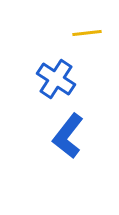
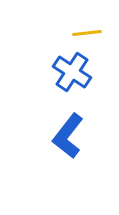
blue cross: moved 16 px right, 7 px up
